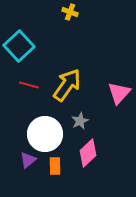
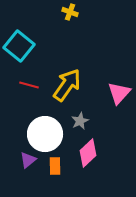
cyan square: rotated 8 degrees counterclockwise
